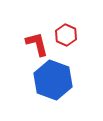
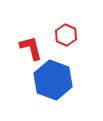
red L-shape: moved 6 px left, 4 px down
